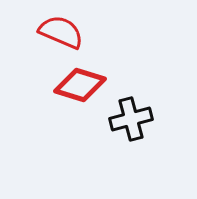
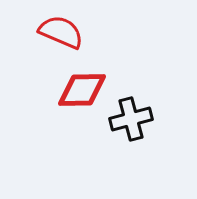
red diamond: moved 2 px right, 5 px down; rotated 18 degrees counterclockwise
